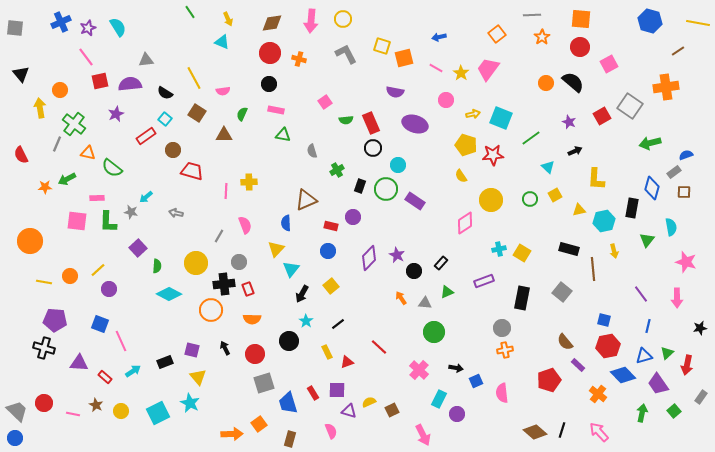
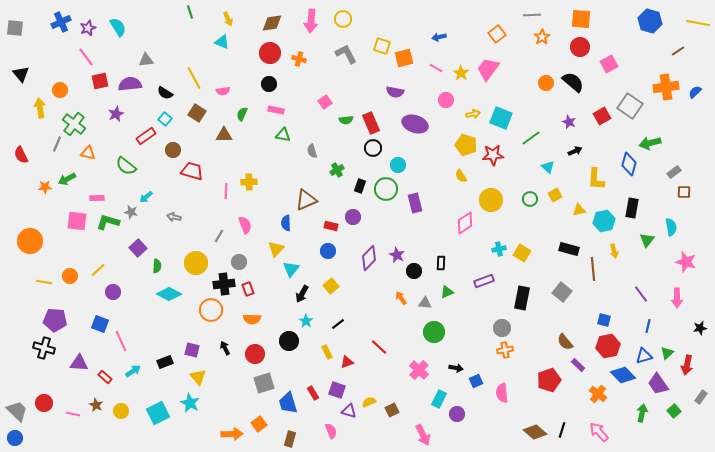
green line at (190, 12): rotated 16 degrees clockwise
blue semicircle at (686, 155): moved 9 px right, 63 px up; rotated 24 degrees counterclockwise
green semicircle at (112, 168): moved 14 px right, 2 px up
blue diamond at (652, 188): moved 23 px left, 24 px up
purple rectangle at (415, 201): moved 2 px down; rotated 42 degrees clockwise
gray arrow at (176, 213): moved 2 px left, 4 px down
green L-shape at (108, 222): rotated 105 degrees clockwise
black rectangle at (441, 263): rotated 40 degrees counterclockwise
purple circle at (109, 289): moved 4 px right, 3 px down
purple square at (337, 390): rotated 18 degrees clockwise
